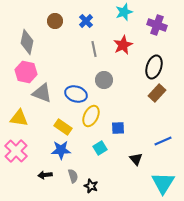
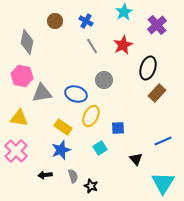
cyan star: rotated 12 degrees counterclockwise
blue cross: rotated 16 degrees counterclockwise
purple cross: rotated 30 degrees clockwise
gray line: moved 2 px left, 3 px up; rotated 21 degrees counterclockwise
black ellipse: moved 6 px left, 1 px down
pink hexagon: moved 4 px left, 4 px down
gray triangle: rotated 30 degrees counterclockwise
blue star: rotated 18 degrees counterclockwise
